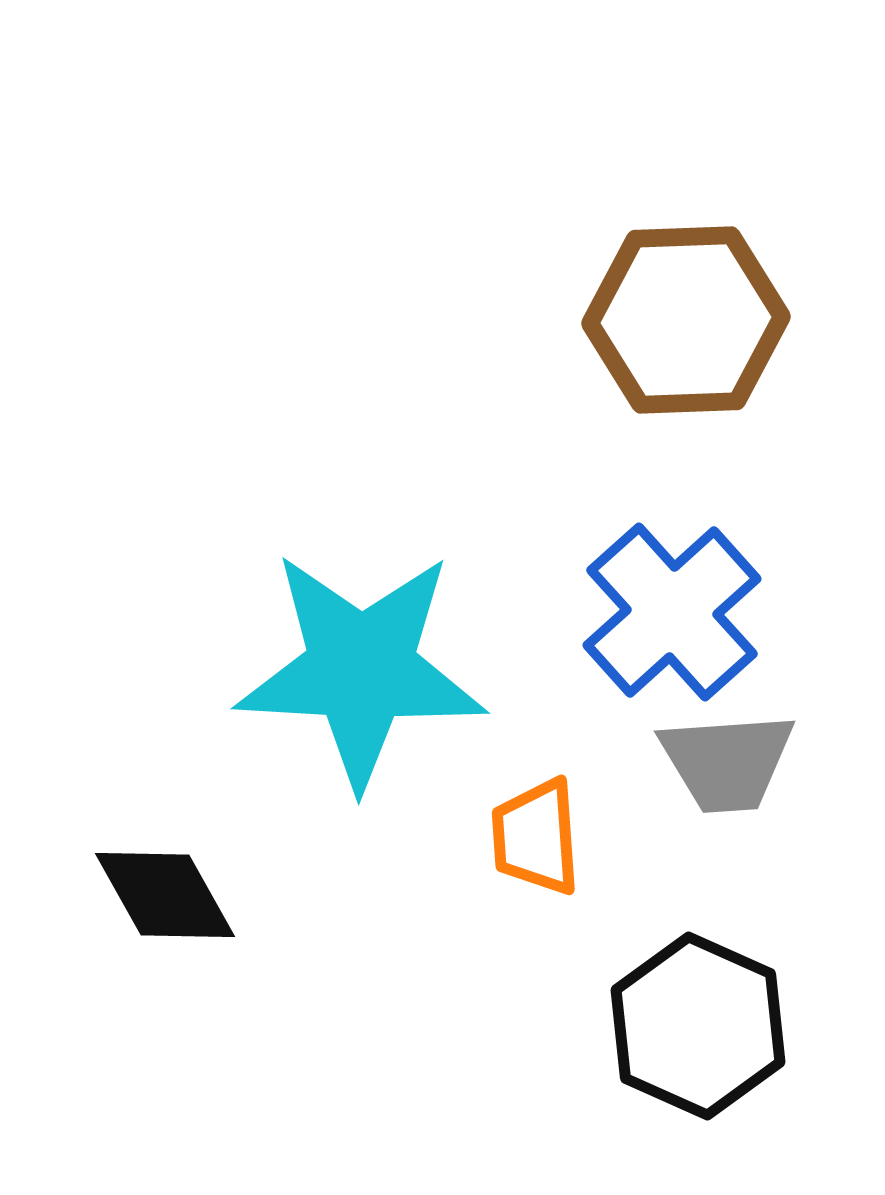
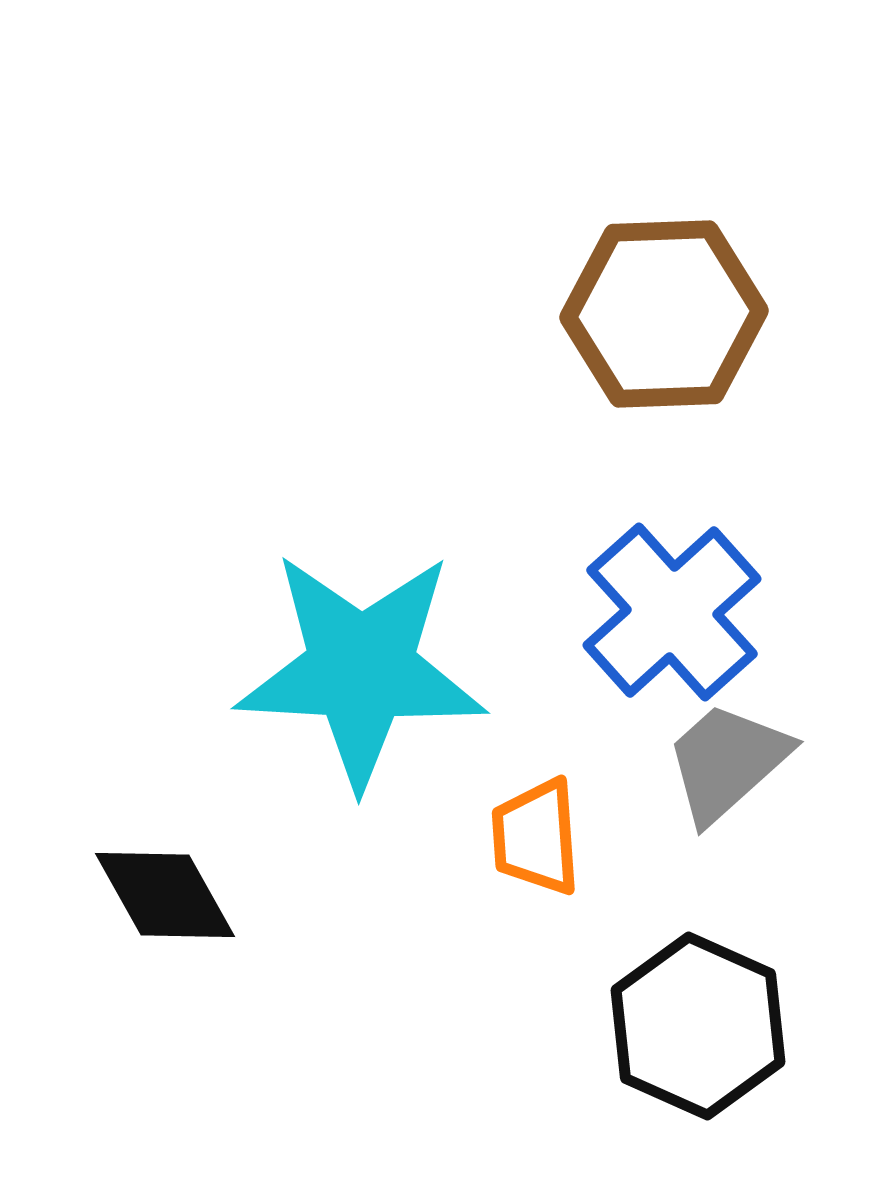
brown hexagon: moved 22 px left, 6 px up
gray trapezoid: rotated 142 degrees clockwise
